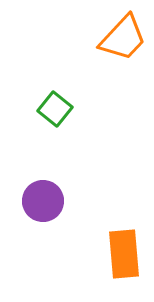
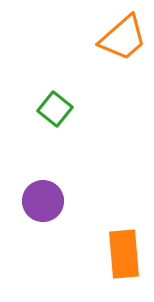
orange trapezoid: rotated 6 degrees clockwise
